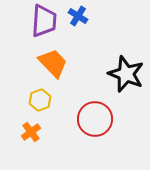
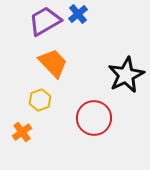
blue cross: moved 2 px up; rotated 18 degrees clockwise
purple trapezoid: moved 1 px right; rotated 124 degrees counterclockwise
black star: moved 1 px down; rotated 24 degrees clockwise
red circle: moved 1 px left, 1 px up
orange cross: moved 9 px left
